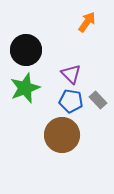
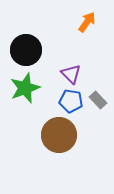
brown circle: moved 3 px left
